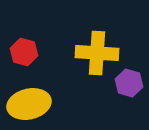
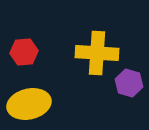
red hexagon: rotated 20 degrees counterclockwise
